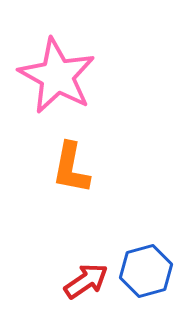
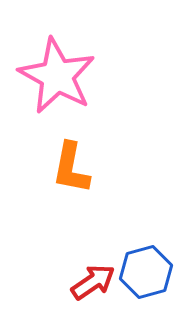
blue hexagon: moved 1 px down
red arrow: moved 7 px right, 1 px down
